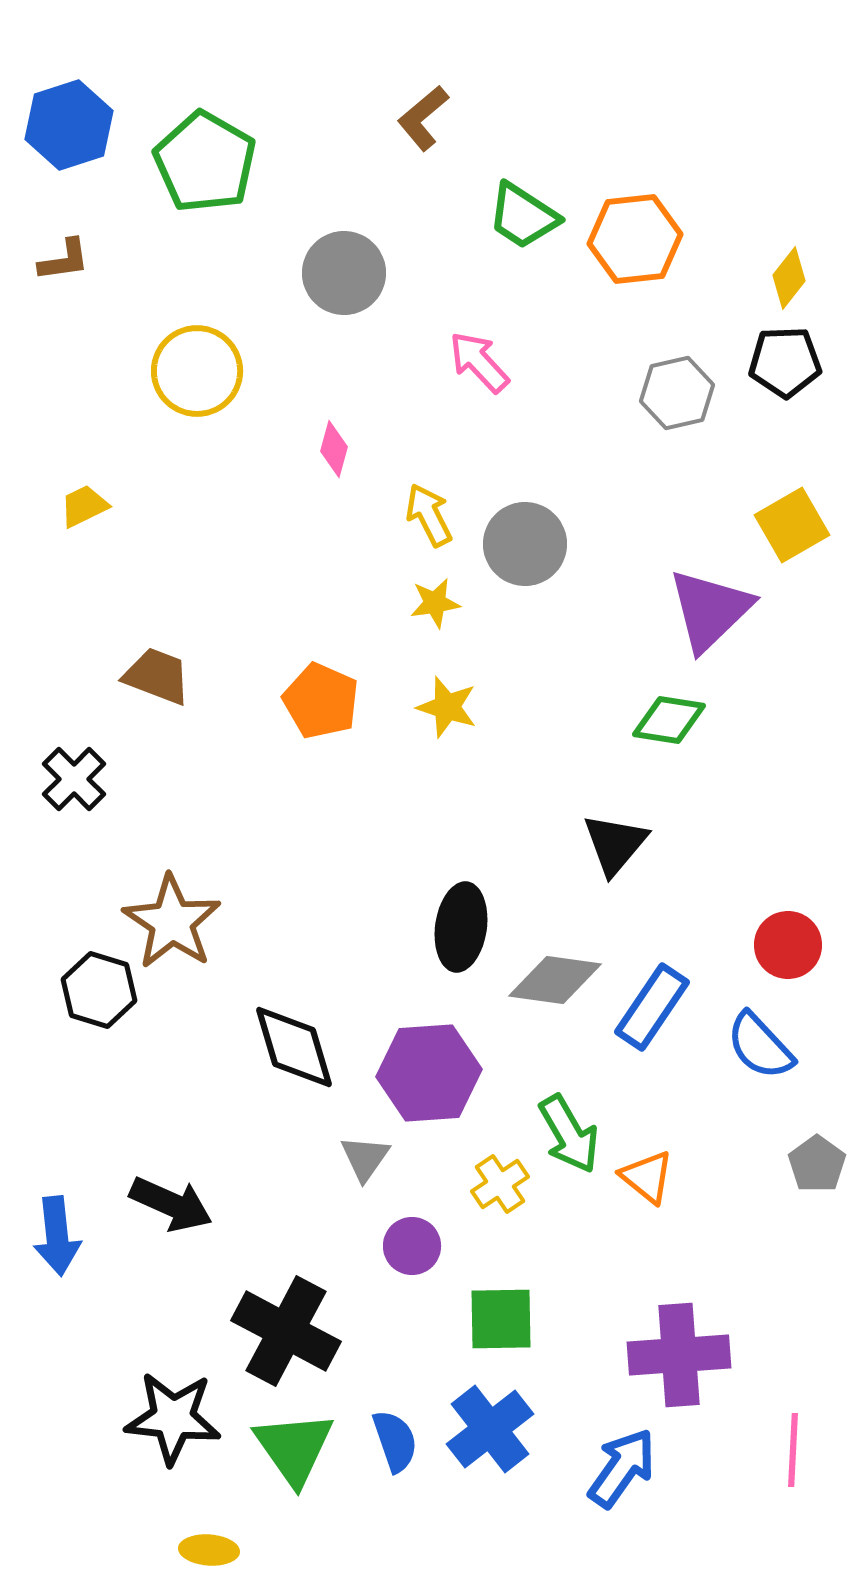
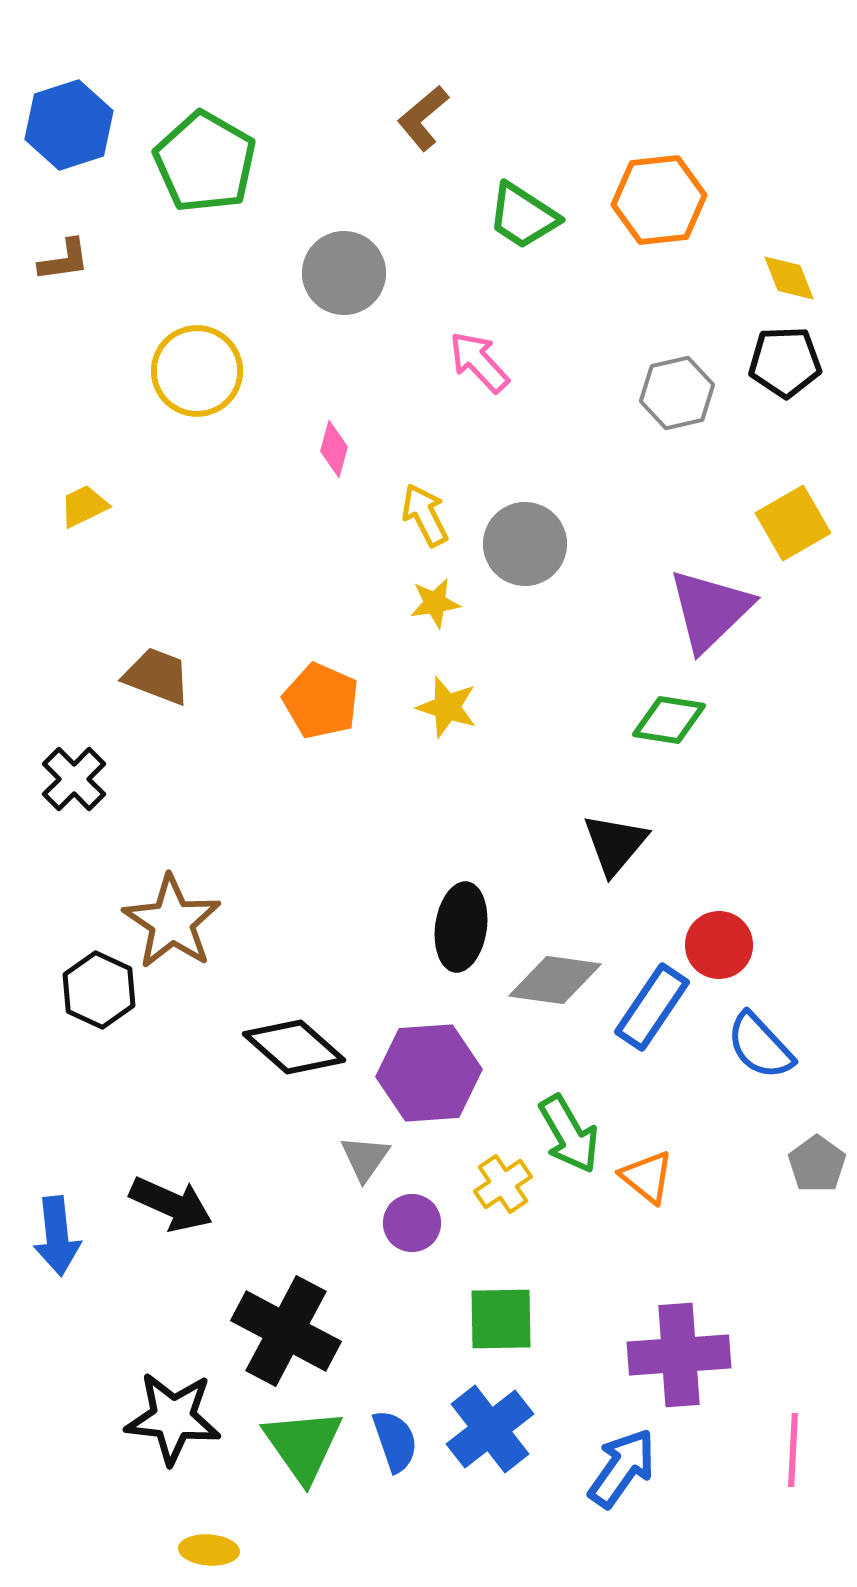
orange hexagon at (635, 239): moved 24 px right, 39 px up
yellow diamond at (789, 278): rotated 60 degrees counterclockwise
yellow arrow at (429, 515): moved 4 px left
yellow square at (792, 525): moved 1 px right, 2 px up
red circle at (788, 945): moved 69 px left
black hexagon at (99, 990): rotated 8 degrees clockwise
black diamond at (294, 1047): rotated 32 degrees counterclockwise
yellow cross at (500, 1184): moved 3 px right
purple circle at (412, 1246): moved 23 px up
green triangle at (294, 1448): moved 9 px right, 3 px up
